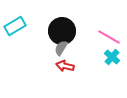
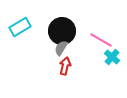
cyan rectangle: moved 5 px right, 1 px down
pink line: moved 8 px left, 3 px down
red arrow: rotated 90 degrees clockwise
